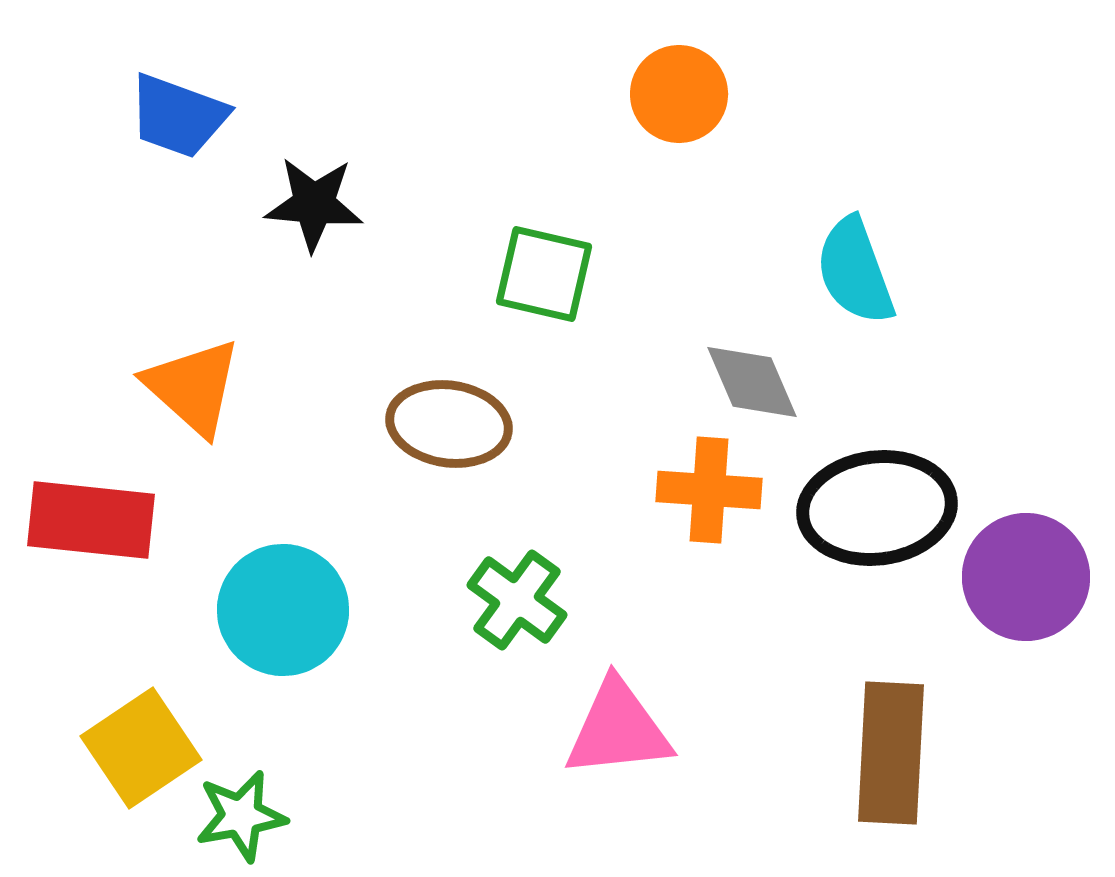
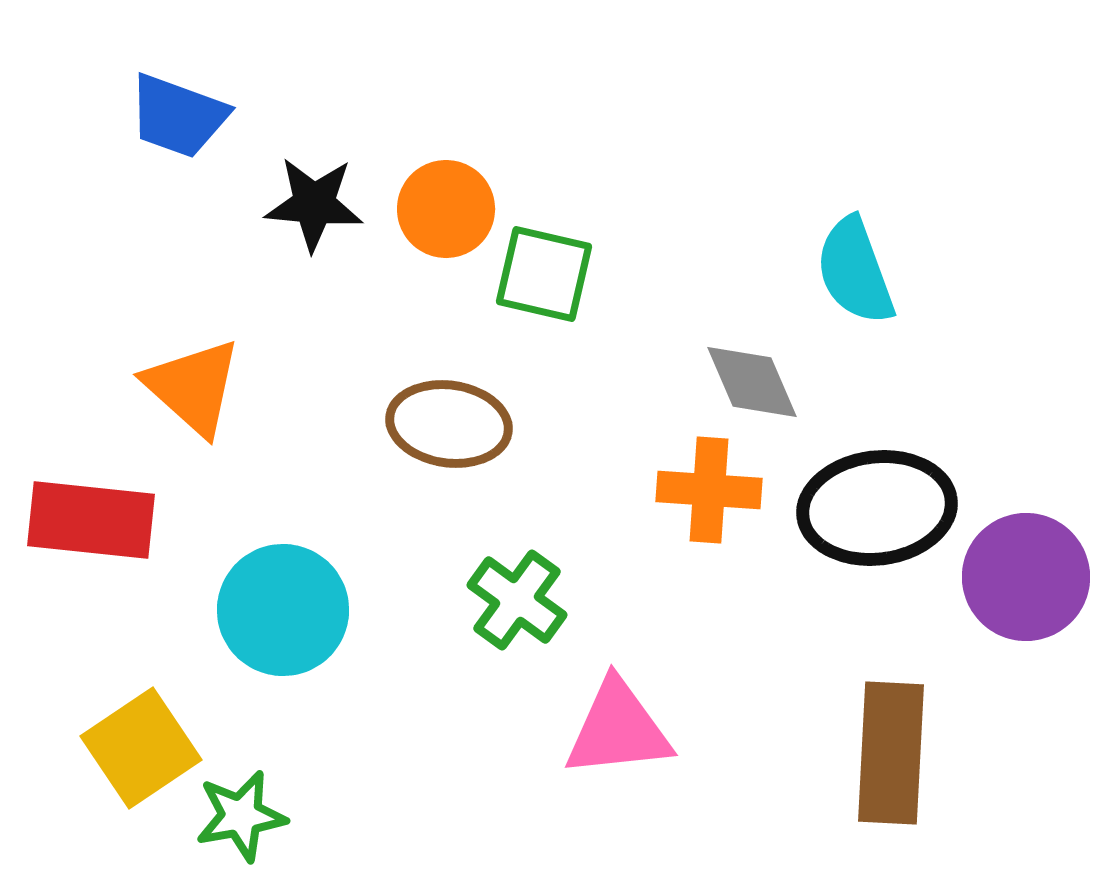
orange circle: moved 233 px left, 115 px down
